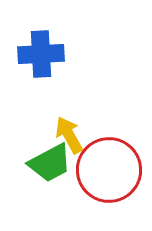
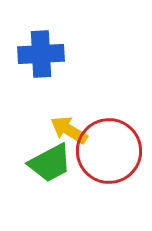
yellow arrow: moved 5 px up; rotated 30 degrees counterclockwise
red circle: moved 19 px up
